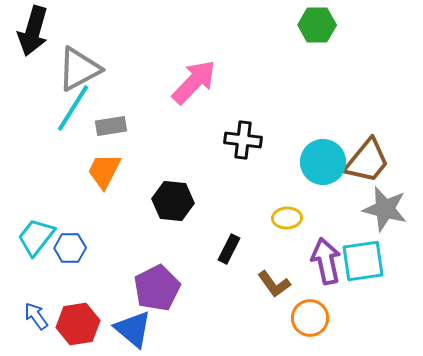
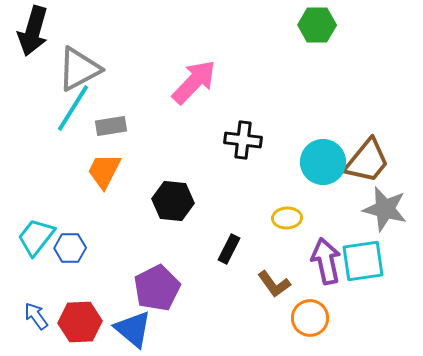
red hexagon: moved 2 px right, 2 px up; rotated 6 degrees clockwise
